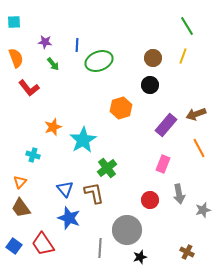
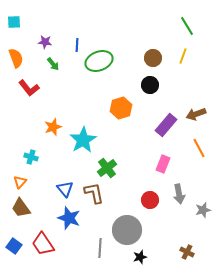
cyan cross: moved 2 px left, 2 px down
